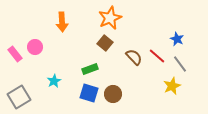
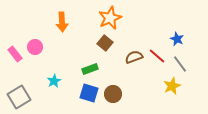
brown semicircle: rotated 66 degrees counterclockwise
